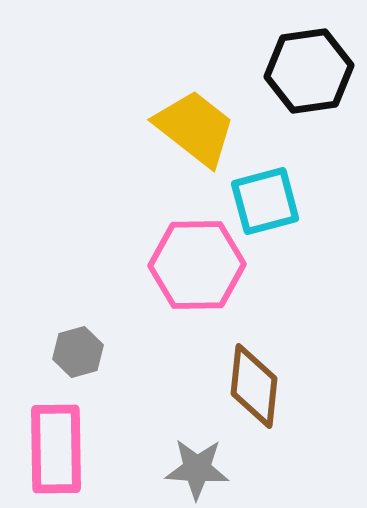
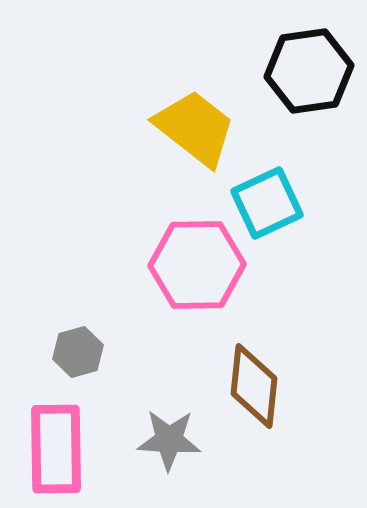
cyan square: moved 2 px right, 2 px down; rotated 10 degrees counterclockwise
gray star: moved 28 px left, 29 px up
